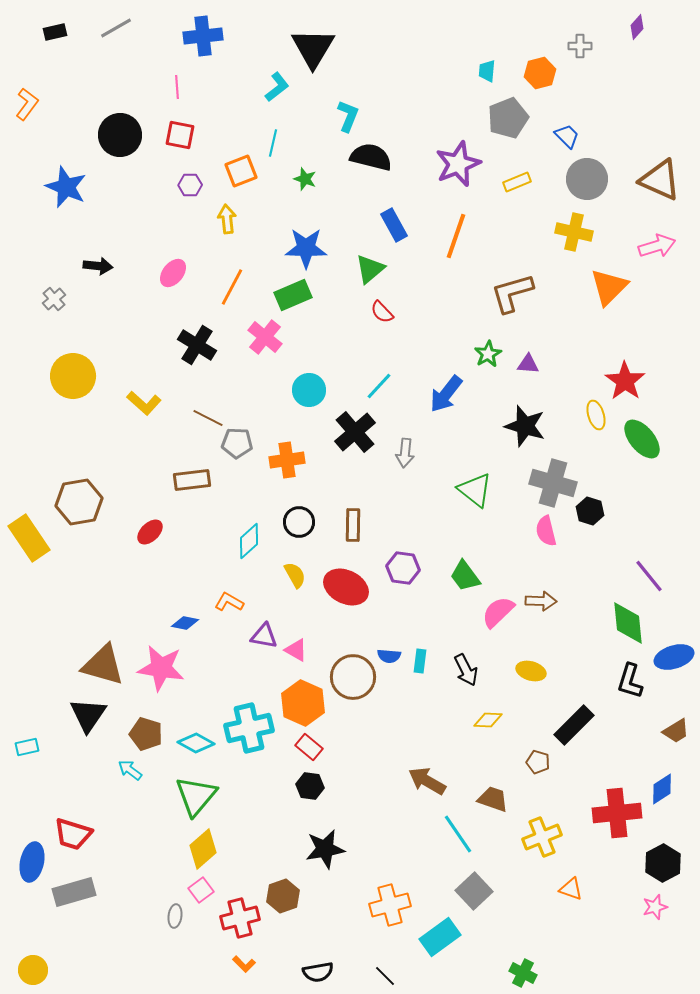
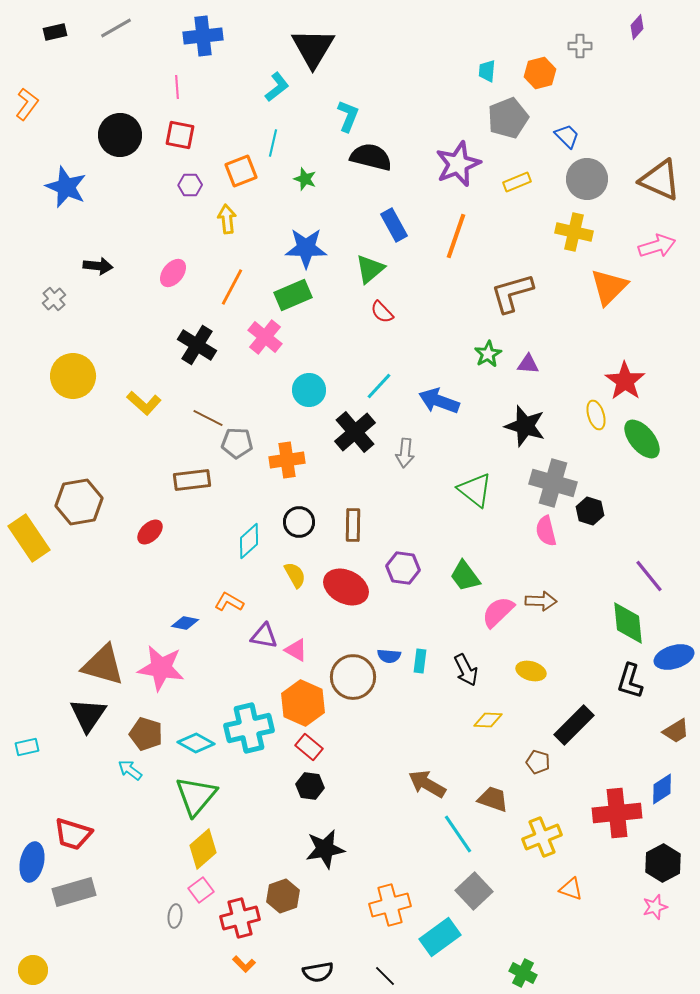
blue arrow at (446, 394): moved 7 px left, 7 px down; rotated 72 degrees clockwise
brown arrow at (427, 781): moved 3 px down
